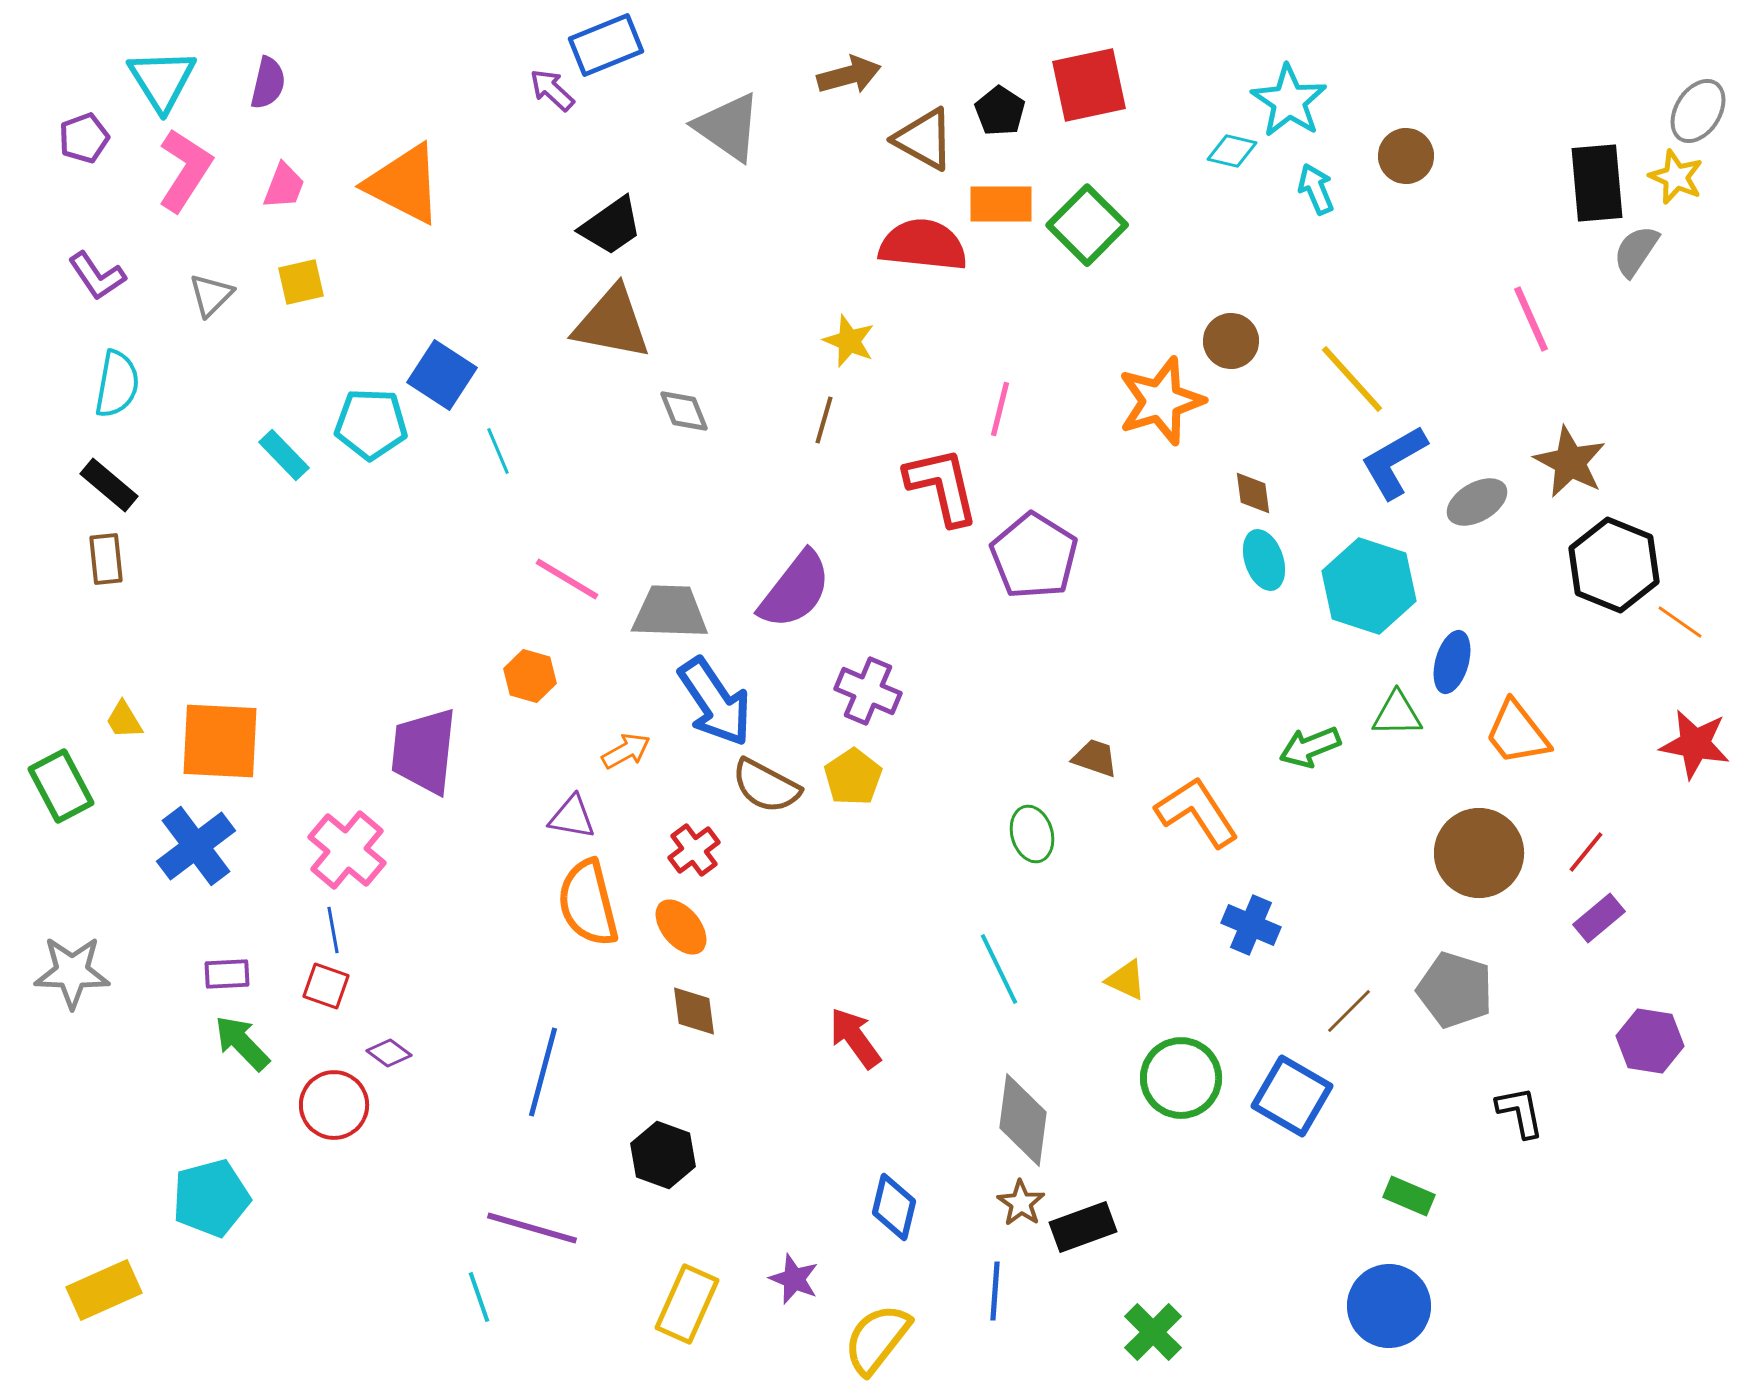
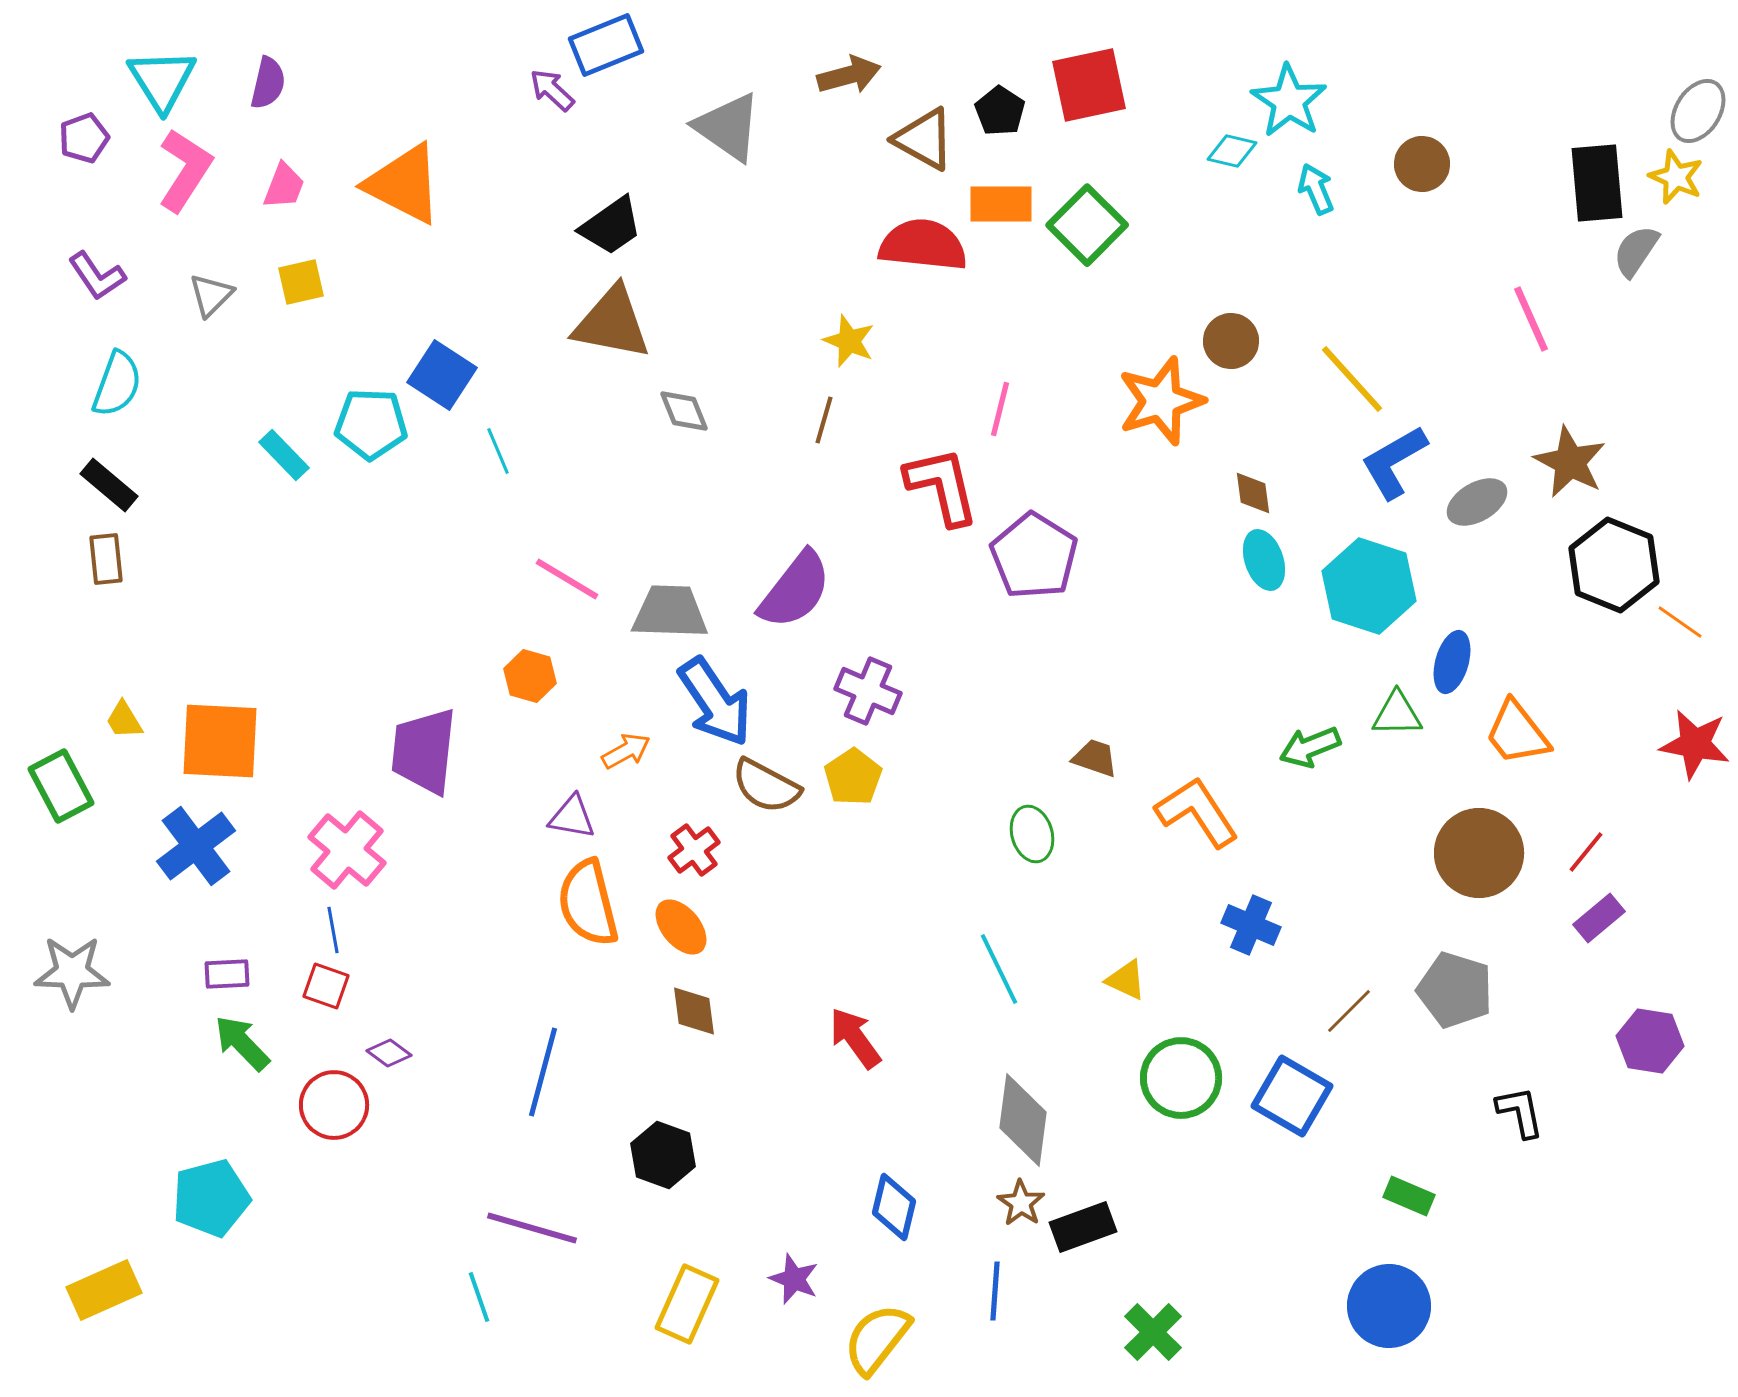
brown circle at (1406, 156): moved 16 px right, 8 px down
cyan semicircle at (117, 384): rotated 10 degrees clockwise
